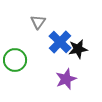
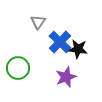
black star: rotated 18 degrees clockwise
green circle: moved 3 px right, 8 px down
purple star: moved 2 px up
